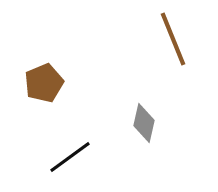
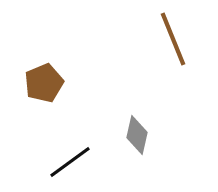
gray diamond: moved 7 px left, 12 px down
black line: moved 5 px down
